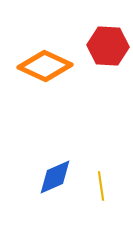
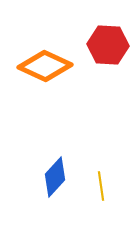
red hexagon: moved 1 px up
blue diamond: rotated 24 degrees counterclockwise
